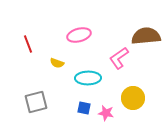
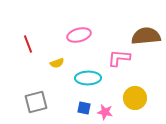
pink L-shape: rotated 40 degrees clockwise
yellow semicircle: rotated 40 degrees counterclockwise
yellow circle: moved 2 px right
pink star: moved 1 px left, 1 px up
